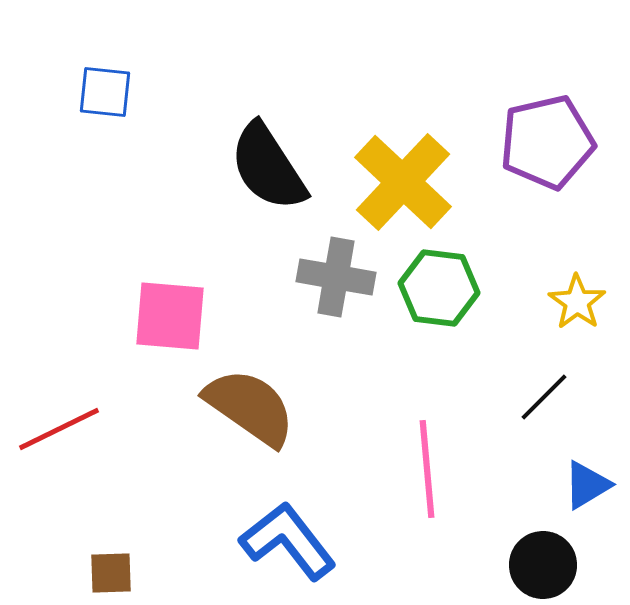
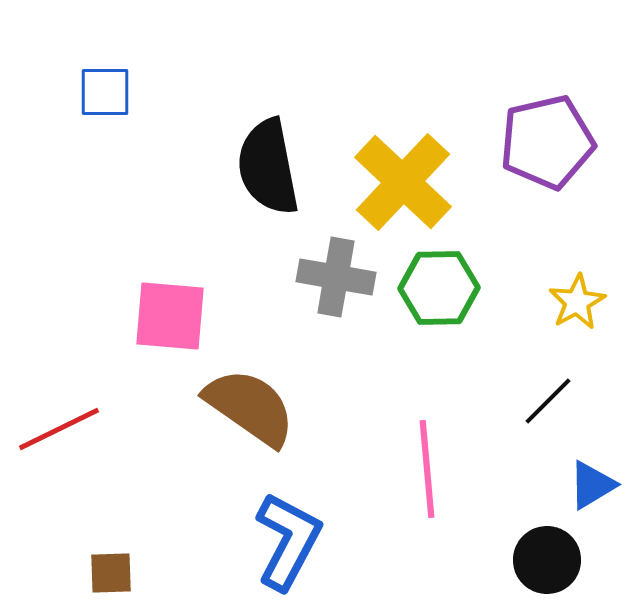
blue square: rotated 6 degrees counterclockwise
black semicircle: rotated 22 degrees clockwise
green hexagon: rotated 8 degrees counterclockwise
yellow star: rotated 8 degrees clockwise
black line: moved 4 px right, 4 px down
blue triangle: moved 5 px right
blue L-shape: rotated 66 degrees clockwise
black circle: moved 4 px right, 5 px up
